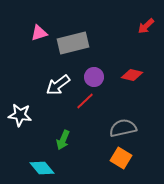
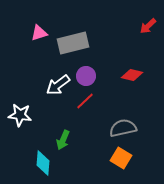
red arrow: moved 2 px right
purple circle: moved 8 px left, 1 px up
cyan diamond: moved 1 px right, 5 px up; rotated 45 degrees clockwise
